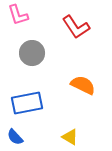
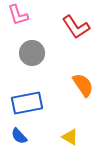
orange semicircle: rotated 30 degrees clockwise
blue semicircle: moved 4 px right, 1 px up
